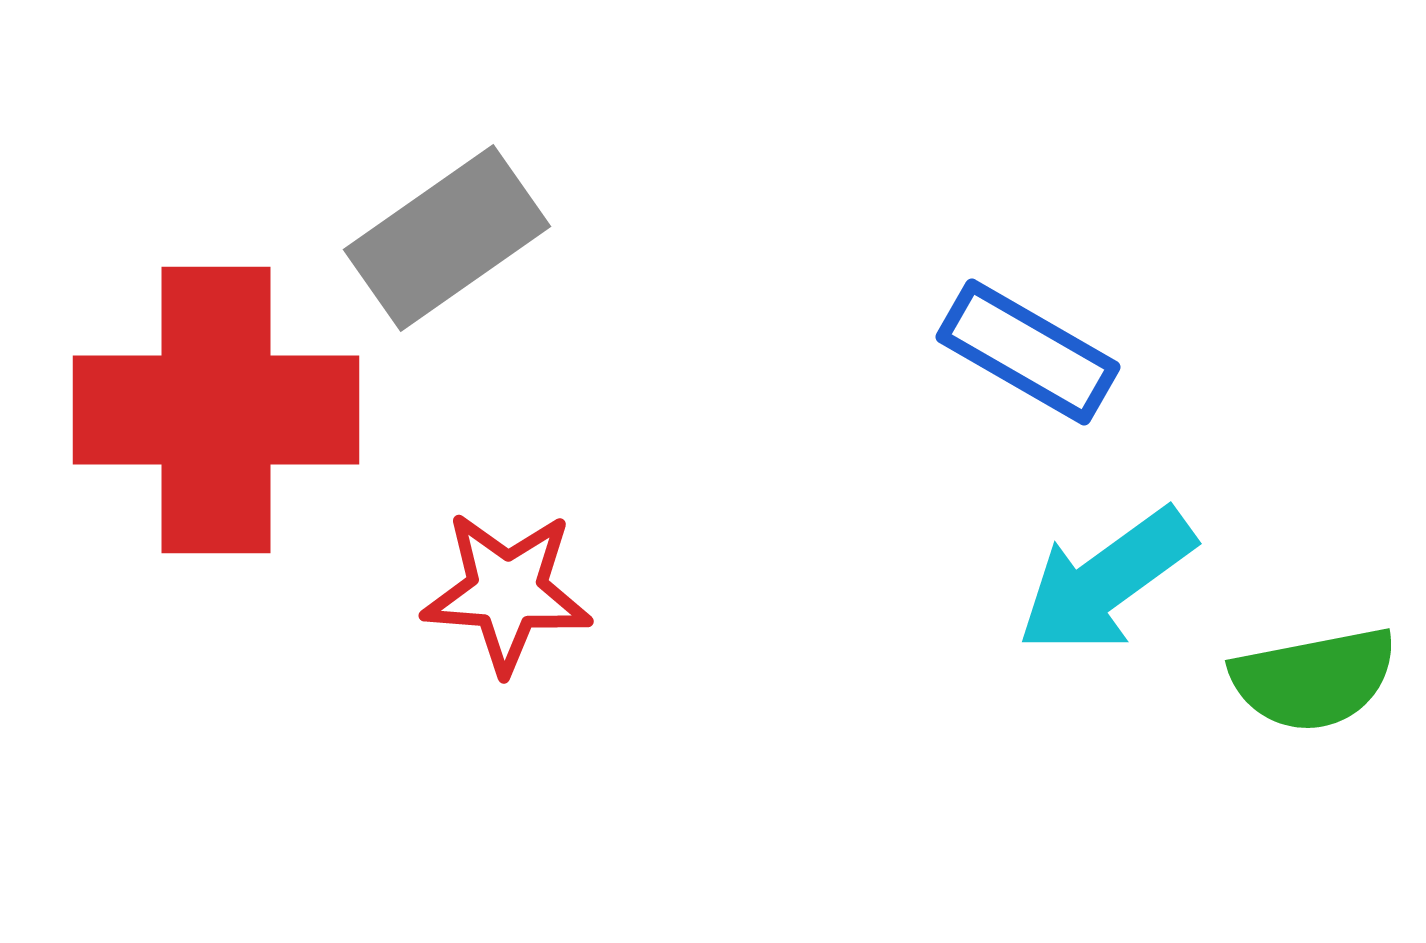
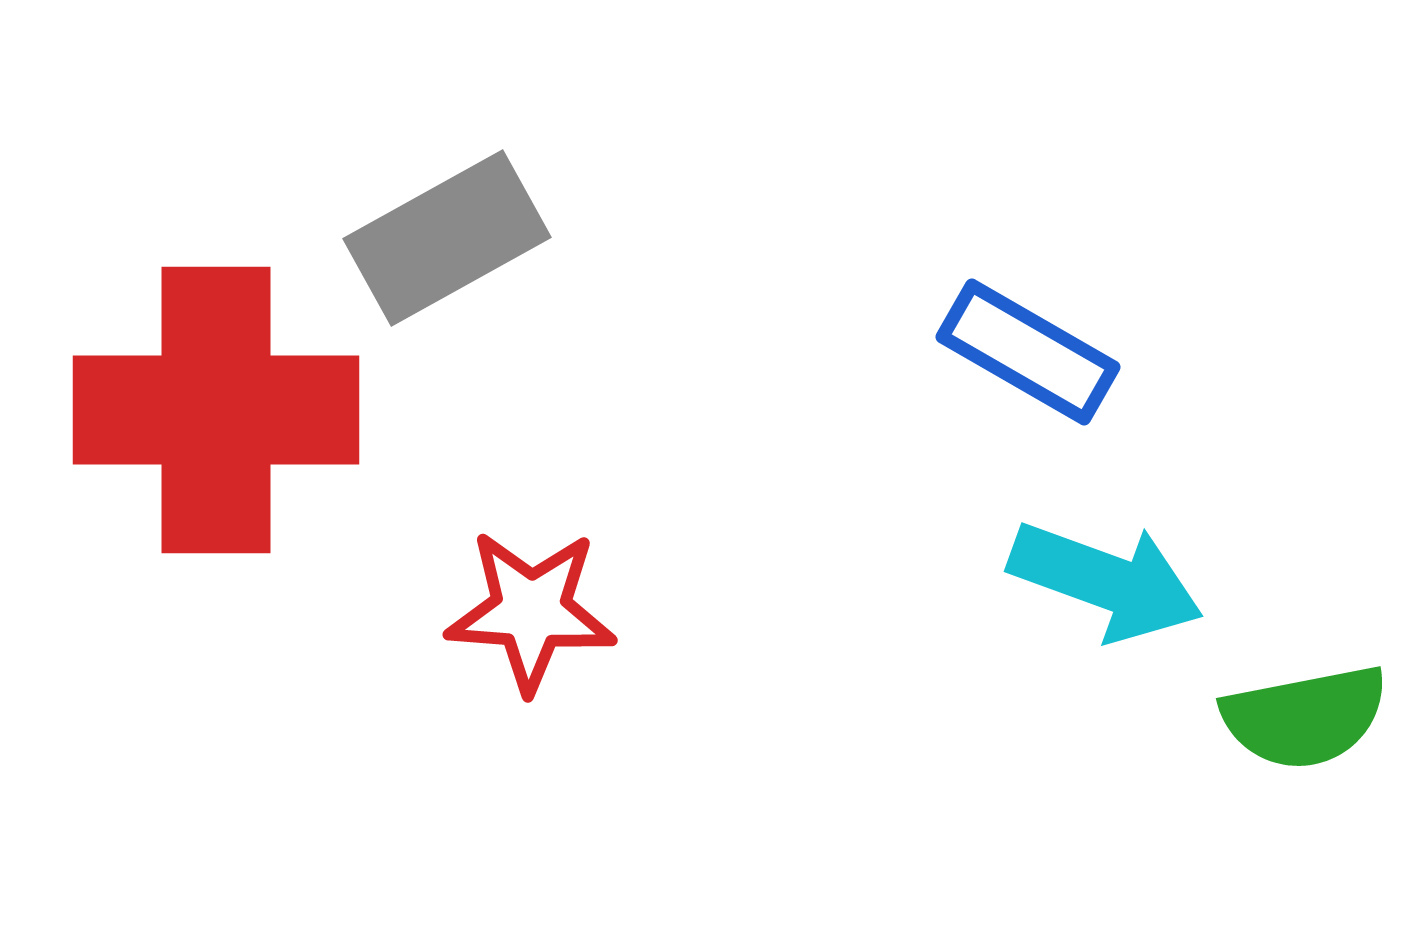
gray rectangle: rotated 6 degrees clockwise
cyan arrow: rotated 124 degrees counterclockwise
red star: moved 24 px right, 19 px down
green semicircle: moved 9 px left, 38 px down
